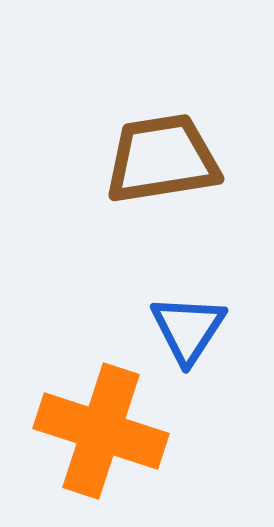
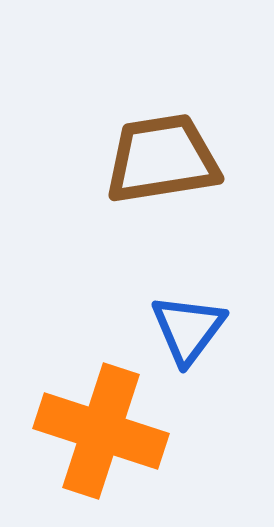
blue triangle: rotated 4 degrees clockwise
